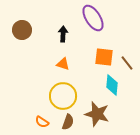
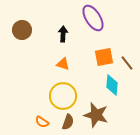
orange square: rotated 18 degrees counterclockwise
brown star: moved 1 px left, 1 px down
